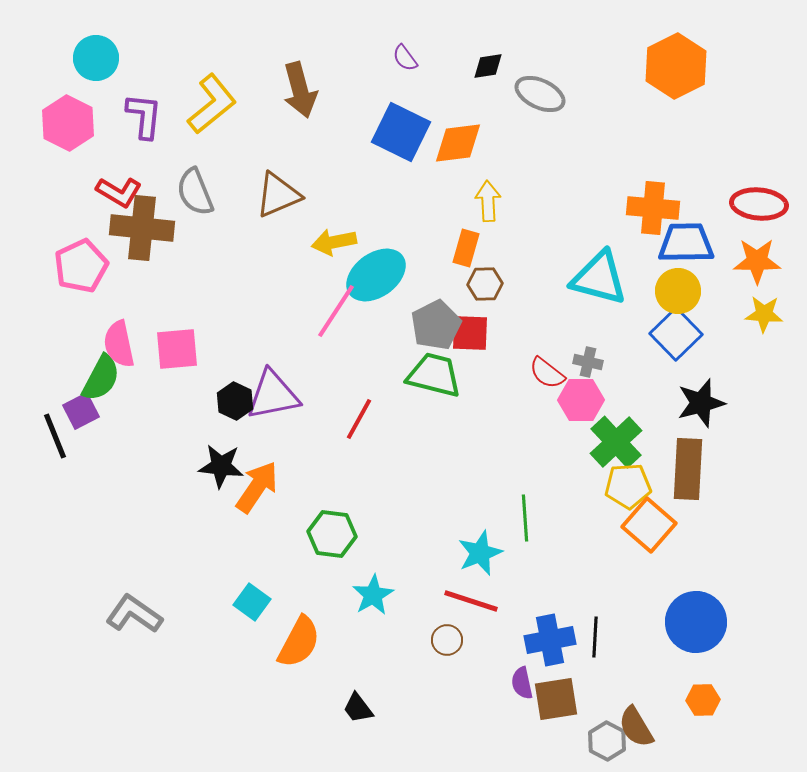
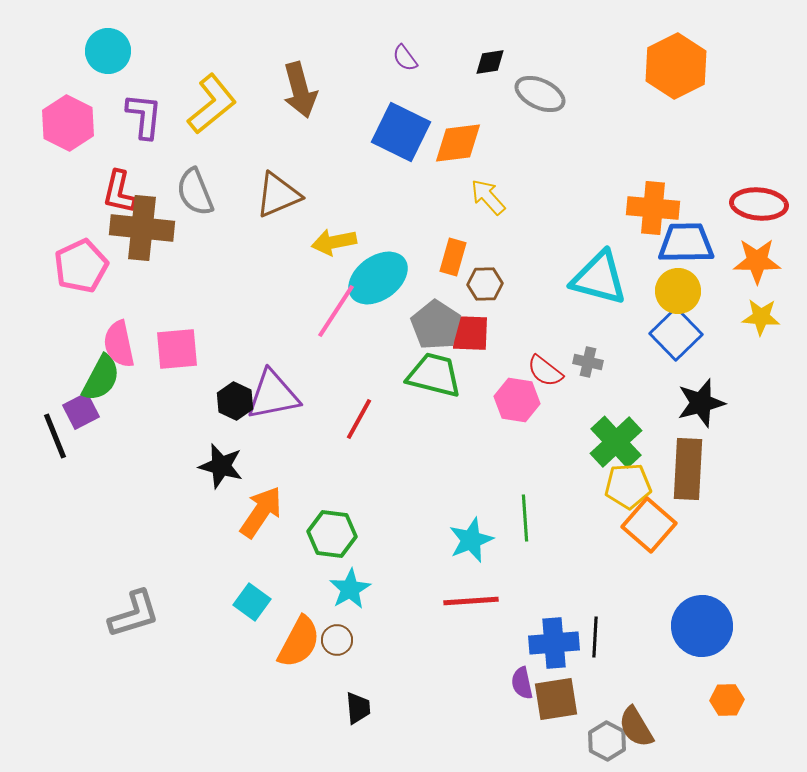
cyan circle at (96, 58): moved 12 px right, 7 px up
black diamond at (488, 66): moved 2 px right, 4 px up
red L-shape at (119, 192): rotated 72 degrees clockwise
yellow arrow at (488, 201): moved 4 px up; rotated 39 degrees counterclockwise
orange rectangle at (466, 248): moved 13 px left, 9 px down
cyan ellipse at (376, 275): moved 2 px right, 3 px down
yellow star at (764, 314): moved 3 px left, 3 px down
gray pentagon at (436, 325): rotated 12 degrees counterclockwise
red semicircle at (547, 373): moved 2 px left, 2 px up
pink hexagon at (581, 400): moved 64 px left; rotated 9 degrees clockwise
black star at (221, 466): rotated 9 degrees clockwise
orange arrow at (257, 487): moved 4 px right, 25 px down
cyan star at (480, 553): moved 9 px left, 13 px up
cyan star at (373, 595): moved 23 px left, 6 px up
red line at (471, 601): rotated 22 degrees counterclockwise
gray L-shape at (134, 614): rotated 128 degrees clockwise
blue circle at (696, 622): moved 6 px right, 4 px down
brown circle at (447, 640): moved 110 px left
blue cross at (550, 640): moved 4 px right, 3 px down; rotated 6 degrees clockwise
orange hexagon at (703, 700): moved 24 px right
black trapezoid at (358, 708): rotated 148 degrees counterclockwise
